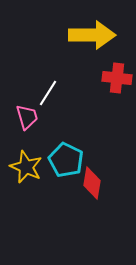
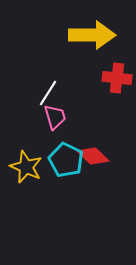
pink trapezoid: moved 28 px right
red diamond: moved 1 px right, 27 px up; rotated 56 degrees counterclockwise
